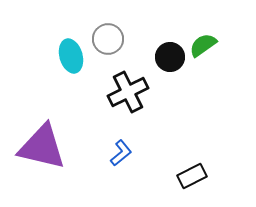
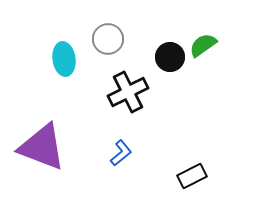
cyan ellipse: moved 7 px left, 3 px down; rotated 8 degrees clockwise
purple triangle: rotated 8 degrees clockwise
